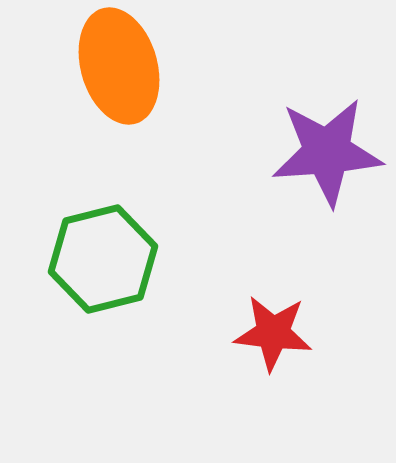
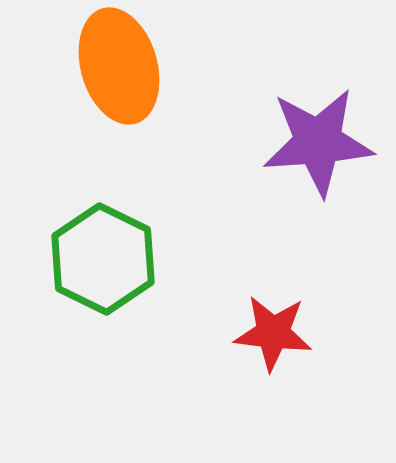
purple star: moved 9 px left, 10 px up
green hexagon: rotated 20 degrees counterclockwise
